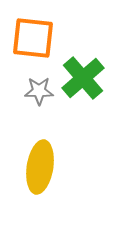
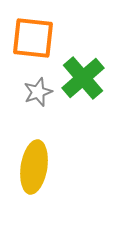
gray star: moved 1 px left, 1 px down; rotated 20 degrees counterclockwise
yellow ellipse: moved 6 px left
